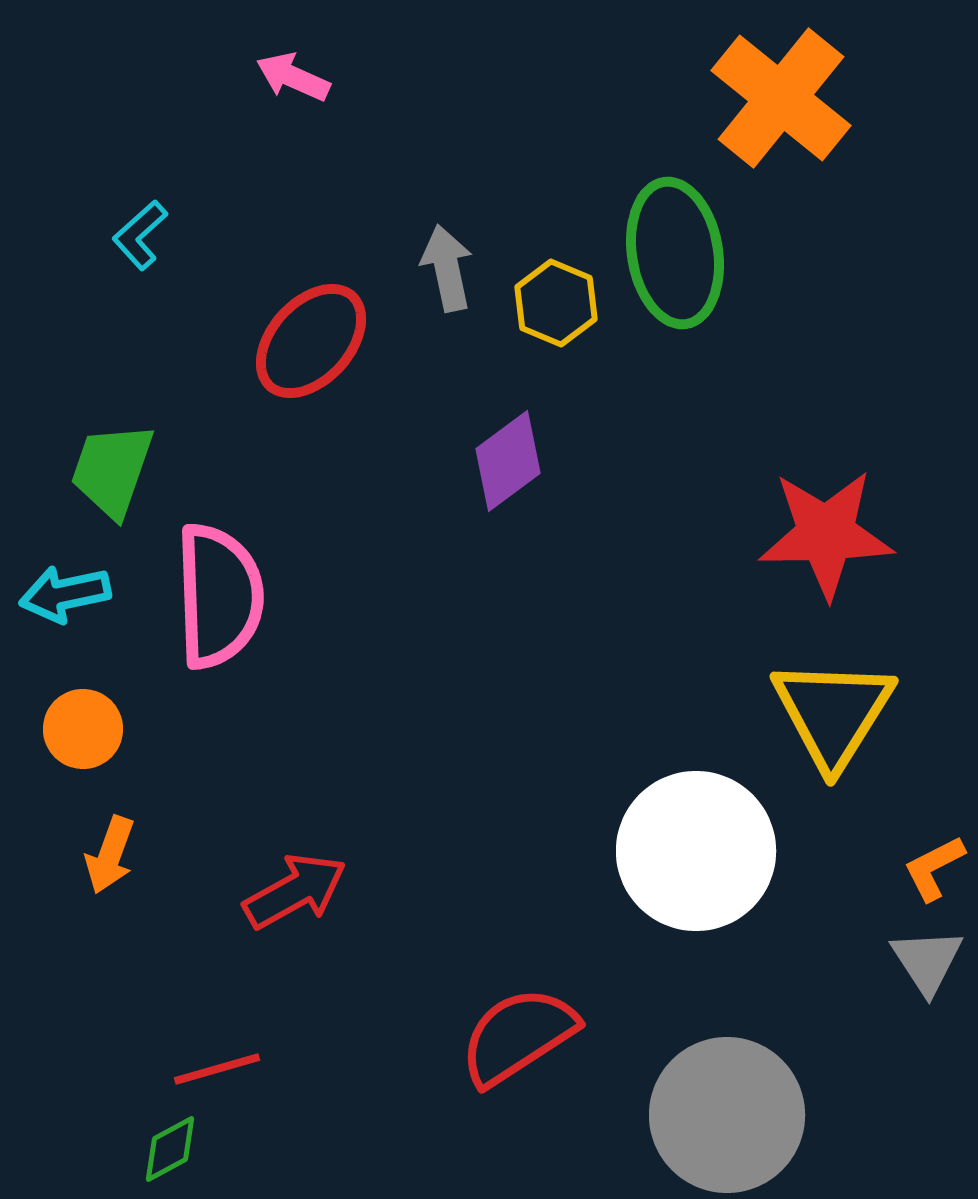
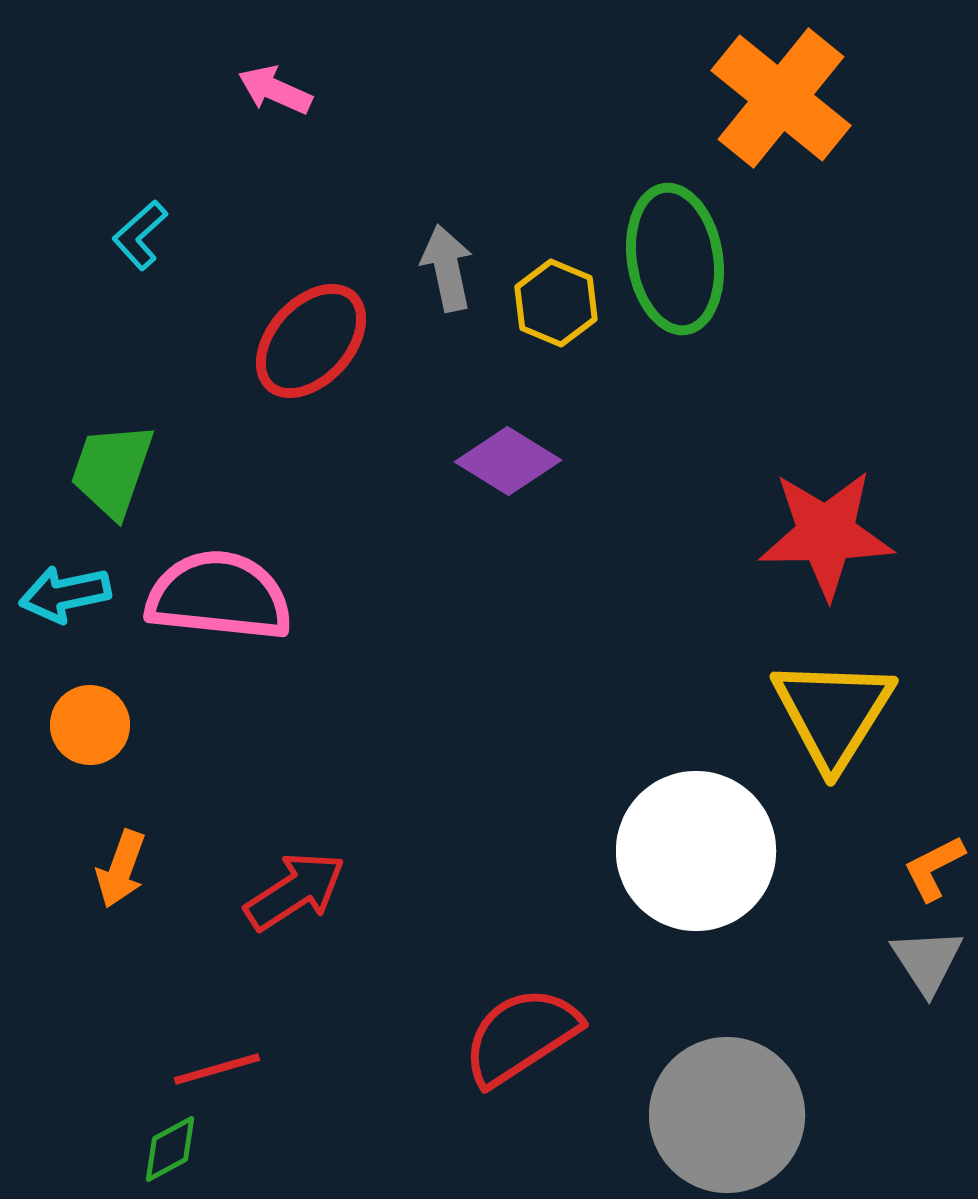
pink arrow: moved 18 px left, 13 px down
green ellipse: moved 6 px down
purple diamond: rotated 68 degrees clockwise
pink semicircle: rotated 82 degrees counterclockwise
orange circle: moved 7 px right, 4 px up
orange arrow: moved 11 px right, 14 px down
red arrow: rotated 4 degrees counterclockwise
red semicircle: moved 3 px right
